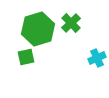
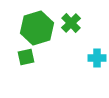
green hexagon: moved 1 px left, 1 px up
cyan cross: rotated 24 degrees clockwise
